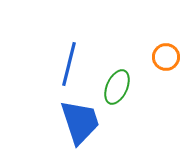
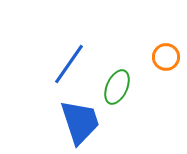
blue line: rotated 21 degrees clockwise
